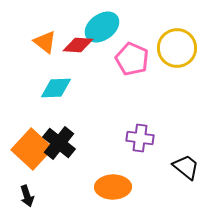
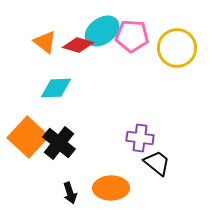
cyan ellipse: moved 4 px down
red diamond: rotated 12 degrees clockwise
pink pentagon: moved 23 px up; rotated 20 degrees counterclockwise
orange square: moved 4 px left, 12 px up
black trapezoid: moved 29 px left, 4 px up
orange ellipse: moved 2 px left, 1 px down
black arrow: moved 43 px right, 3 px up
